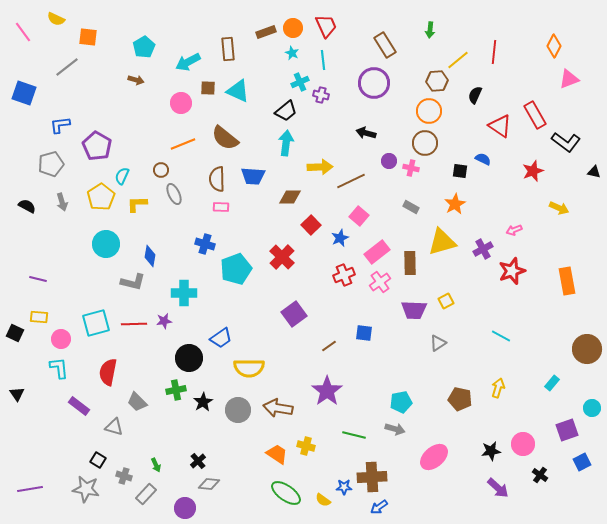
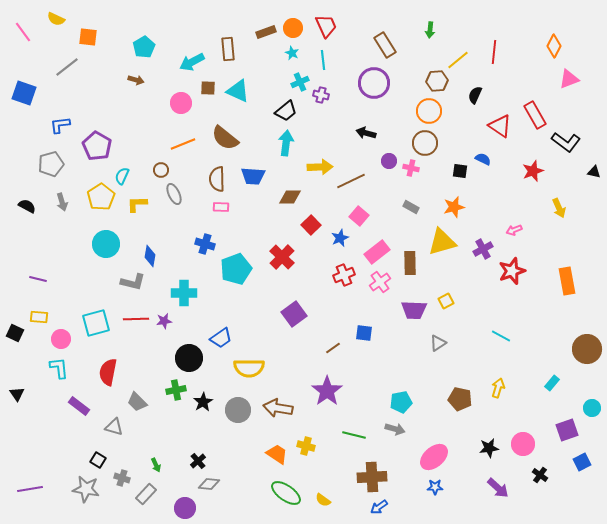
cyan arrow at (188, 62): moved 4 px right
orange star at (455, 204): moved 1 px left, 3 px down; rotated 15 degrees clockwise
yellow arrow at (559, 208): rotated 42 degrees clockwise
red line at (134, 324): moved 2 px right, 5 px up
brown line at (329, 346): moved 4 px right, 2 px down
black star at (491, 451): moved 2 px left, 3 px up
gray cross at (124, 476): moved 2 px left, 2 px down
blue star at (344, 487): moved 91 px right
